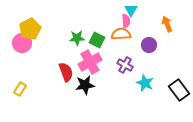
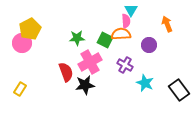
green square: moved 8 px right
